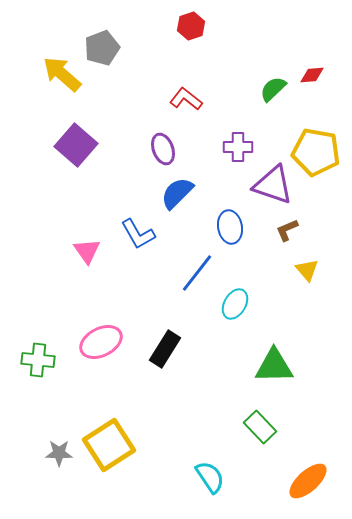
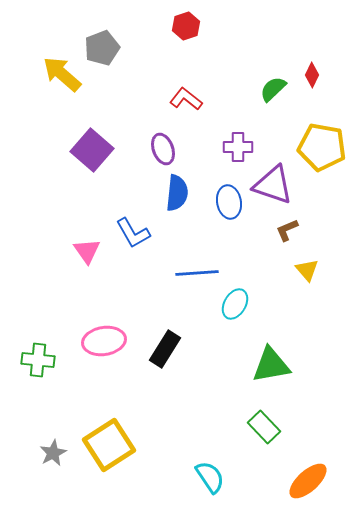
red hexagon: moved 5 px left
red diamond: rotated 60 degrees counterclockwise
purple square: moved 16 px right, 5 px down
yellow pentagon: moved 6 px right, 5 px up
blue semicircle: rotated 141 degrees clockwise
blue ellipse: moved 1 px left, 25 px up
blue L-shape: moved 5 px left, 1 px up
blue line: rotated 48 degrees clockwise
pink ellipse: moved 3 px right, 1 px up; rotated 18 degrees clockwise
green triangle: moved 3 px left, 1 px up; rotated 9 degrees counterclockwise
green rectangle: moved 4 px right
gray star: moved 6 px left; rotated 28 degrees counterclockwise
